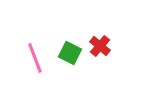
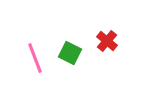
red cross: moved 7 px right, 5 px up
